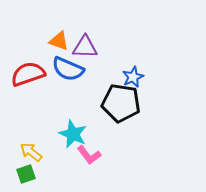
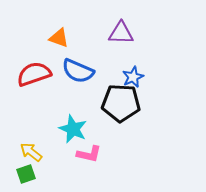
orange triangle: moved 3 px up
purple triangle: moved 36 px right, 14 px up
blue semicircle: moved 10 px right, 2 px down
red semicircle: moved 6 px right
black pentagon: rotated 6 degrees counterclockwise
cyan star: moved 5 px up
pink L-shape: moved 1 px up; rotated 40 degrees counterclockwise
